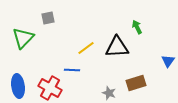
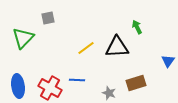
blue line: moved 5 px right, 10 px down
